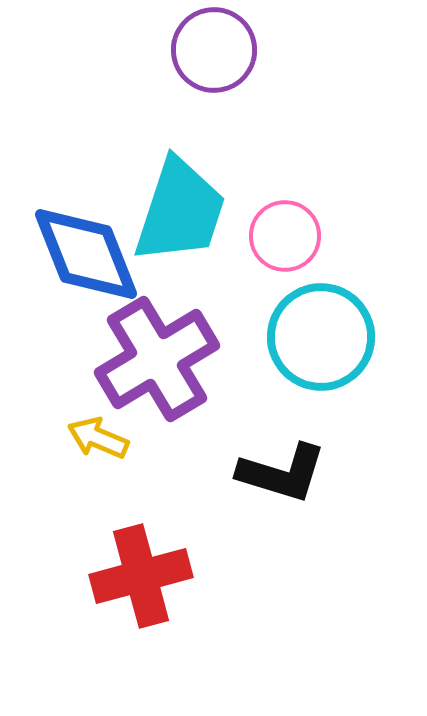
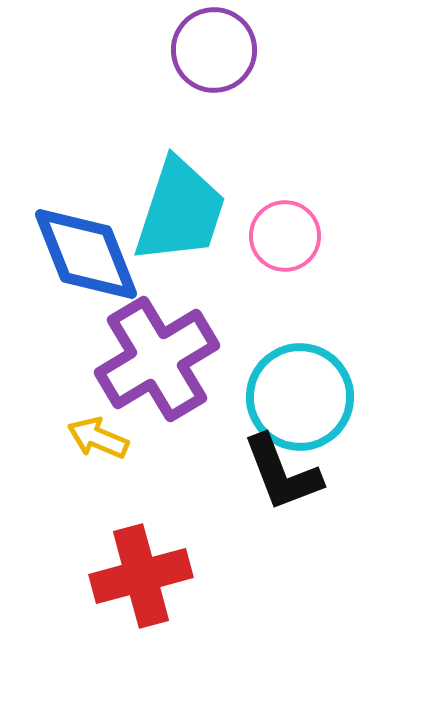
cyan circle: moved 21 px left, 60 px down
black L-shape: rotated 52 degrees clockwise
